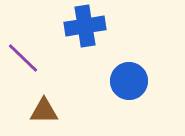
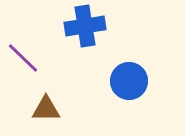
brown triangle: moved 2 px right, 2 px up
